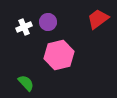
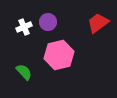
red trapezoid: moved 4 px down
green semicircle: moved 2 px left, 11 px up
